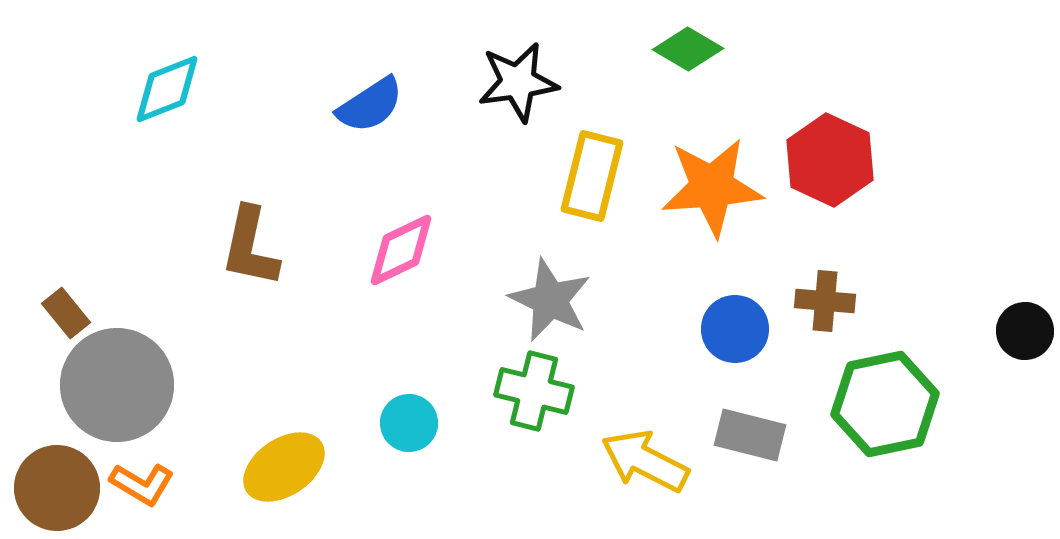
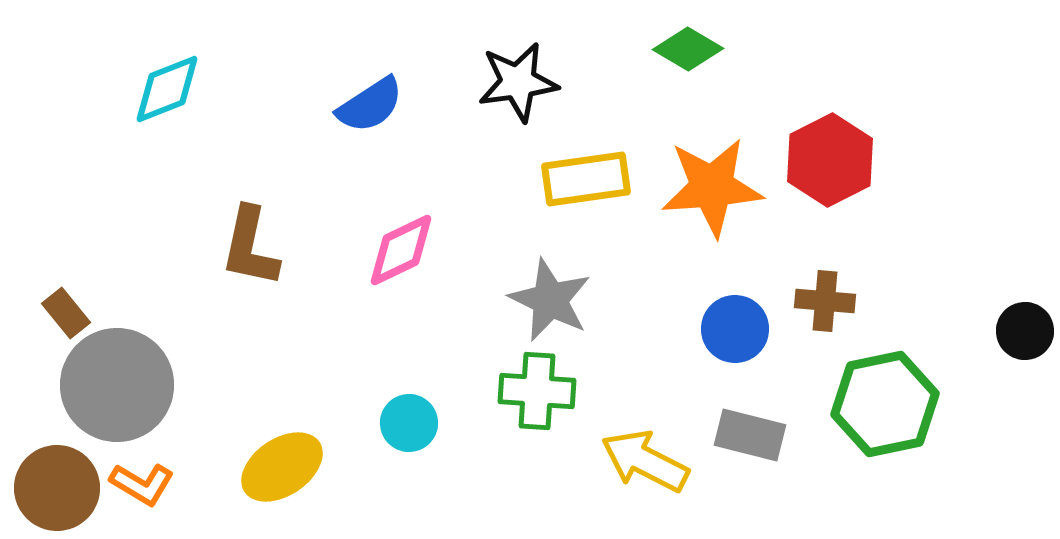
red hexagon: rotated 8 degrees clockwise
yellow rectangle: moved 6 px left, 3 px down; rotated 68 degrees clockwise
green cross: moved 3 px right; rotated 10 degrees counterclockwise
yellow ellipse: moved 2 px left
